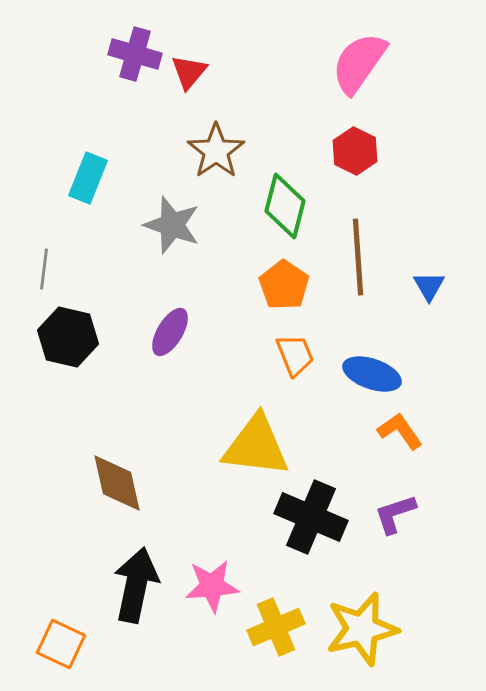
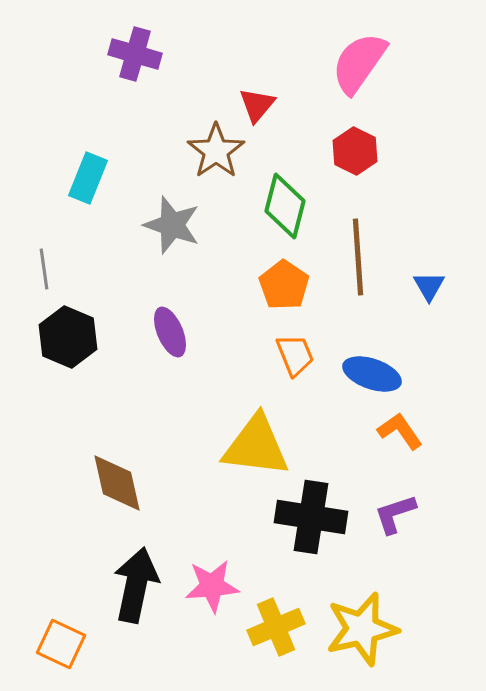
red triangle: moved 68 px right, 33 px down
gray line: rotated 15 degrees counterclockwise
purple ellipse: rotated 54 degrees counterclockwise
black hexagon: rotated 10 degrees clockwise
black cross: rotated 14 degrees counterclockwise
